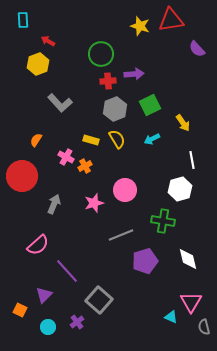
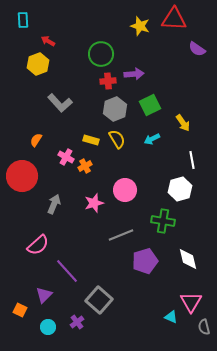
red triangle: moved 3 px right, 1 px up; rotated 12 degrees clockwise
purple semicircle: rotated 12 degrees counterclockwise
